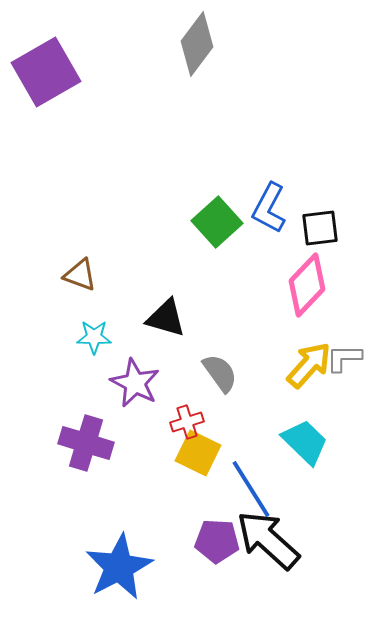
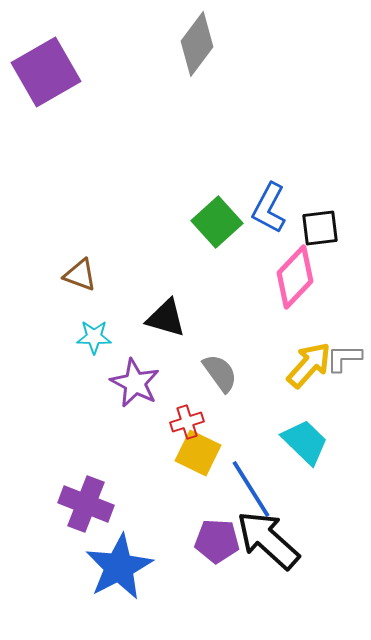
pink diamond: moved 12 px left, 8 px up
purple cross: moved 61 px down; rotated 4 degrees clockwise
